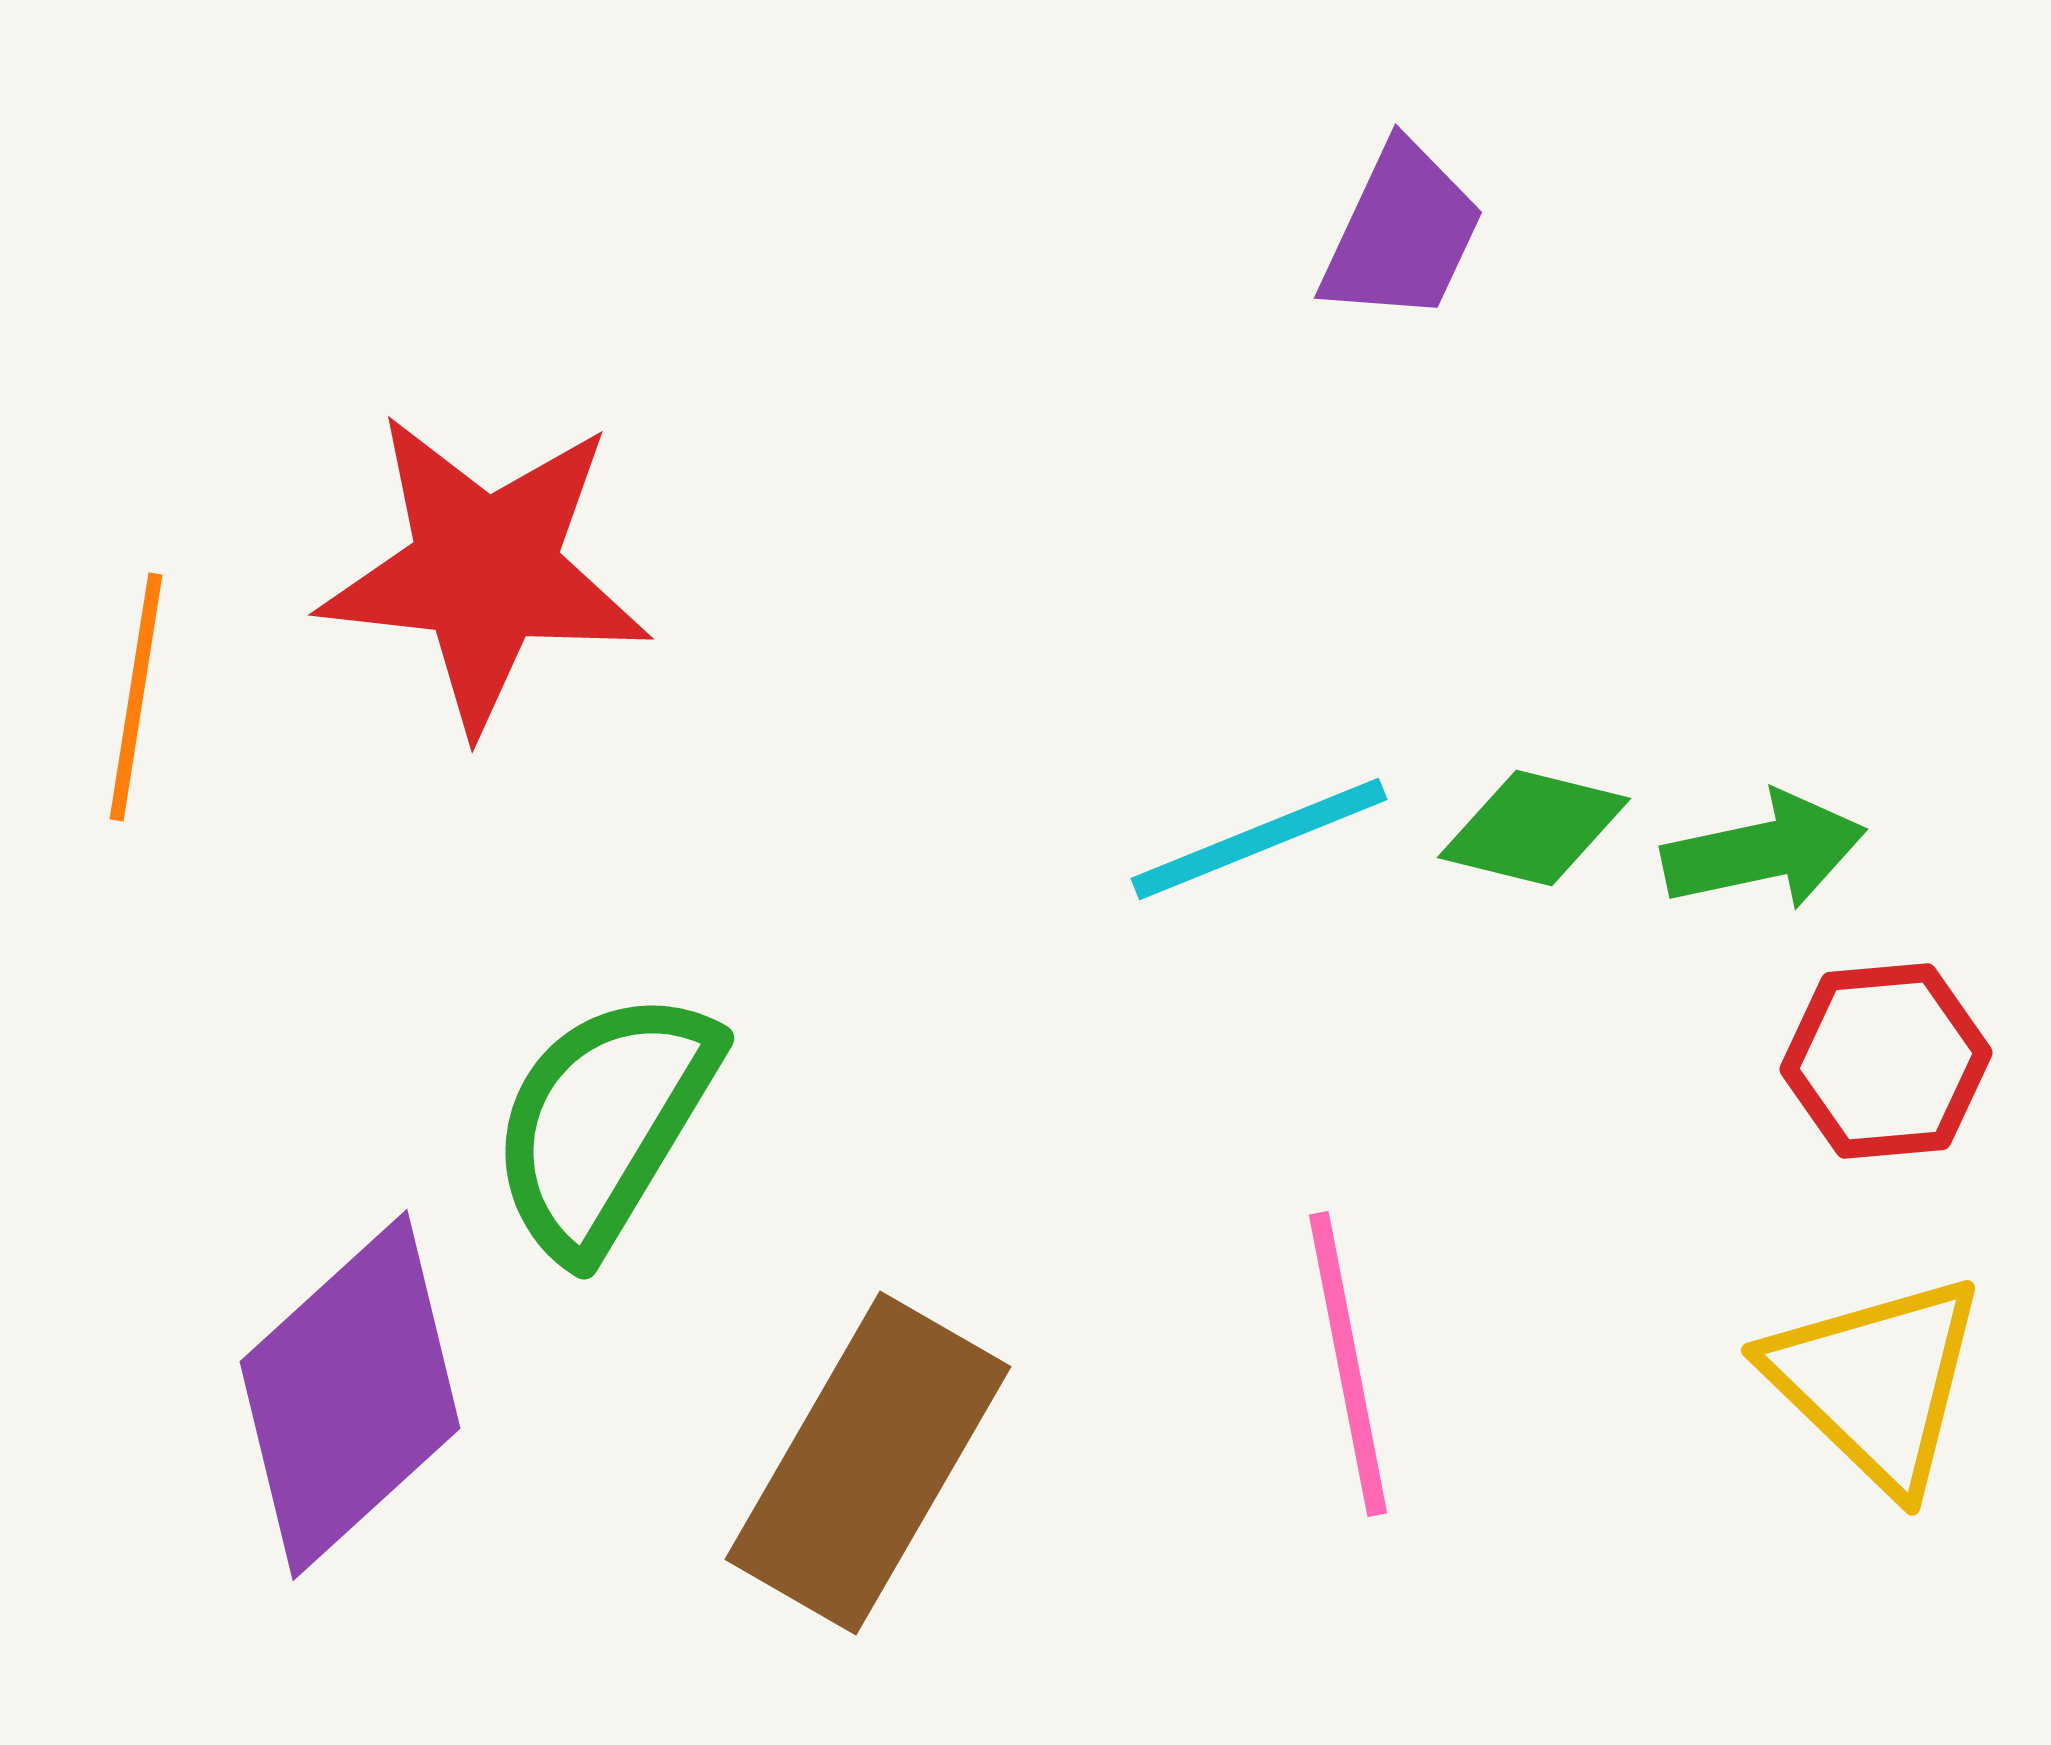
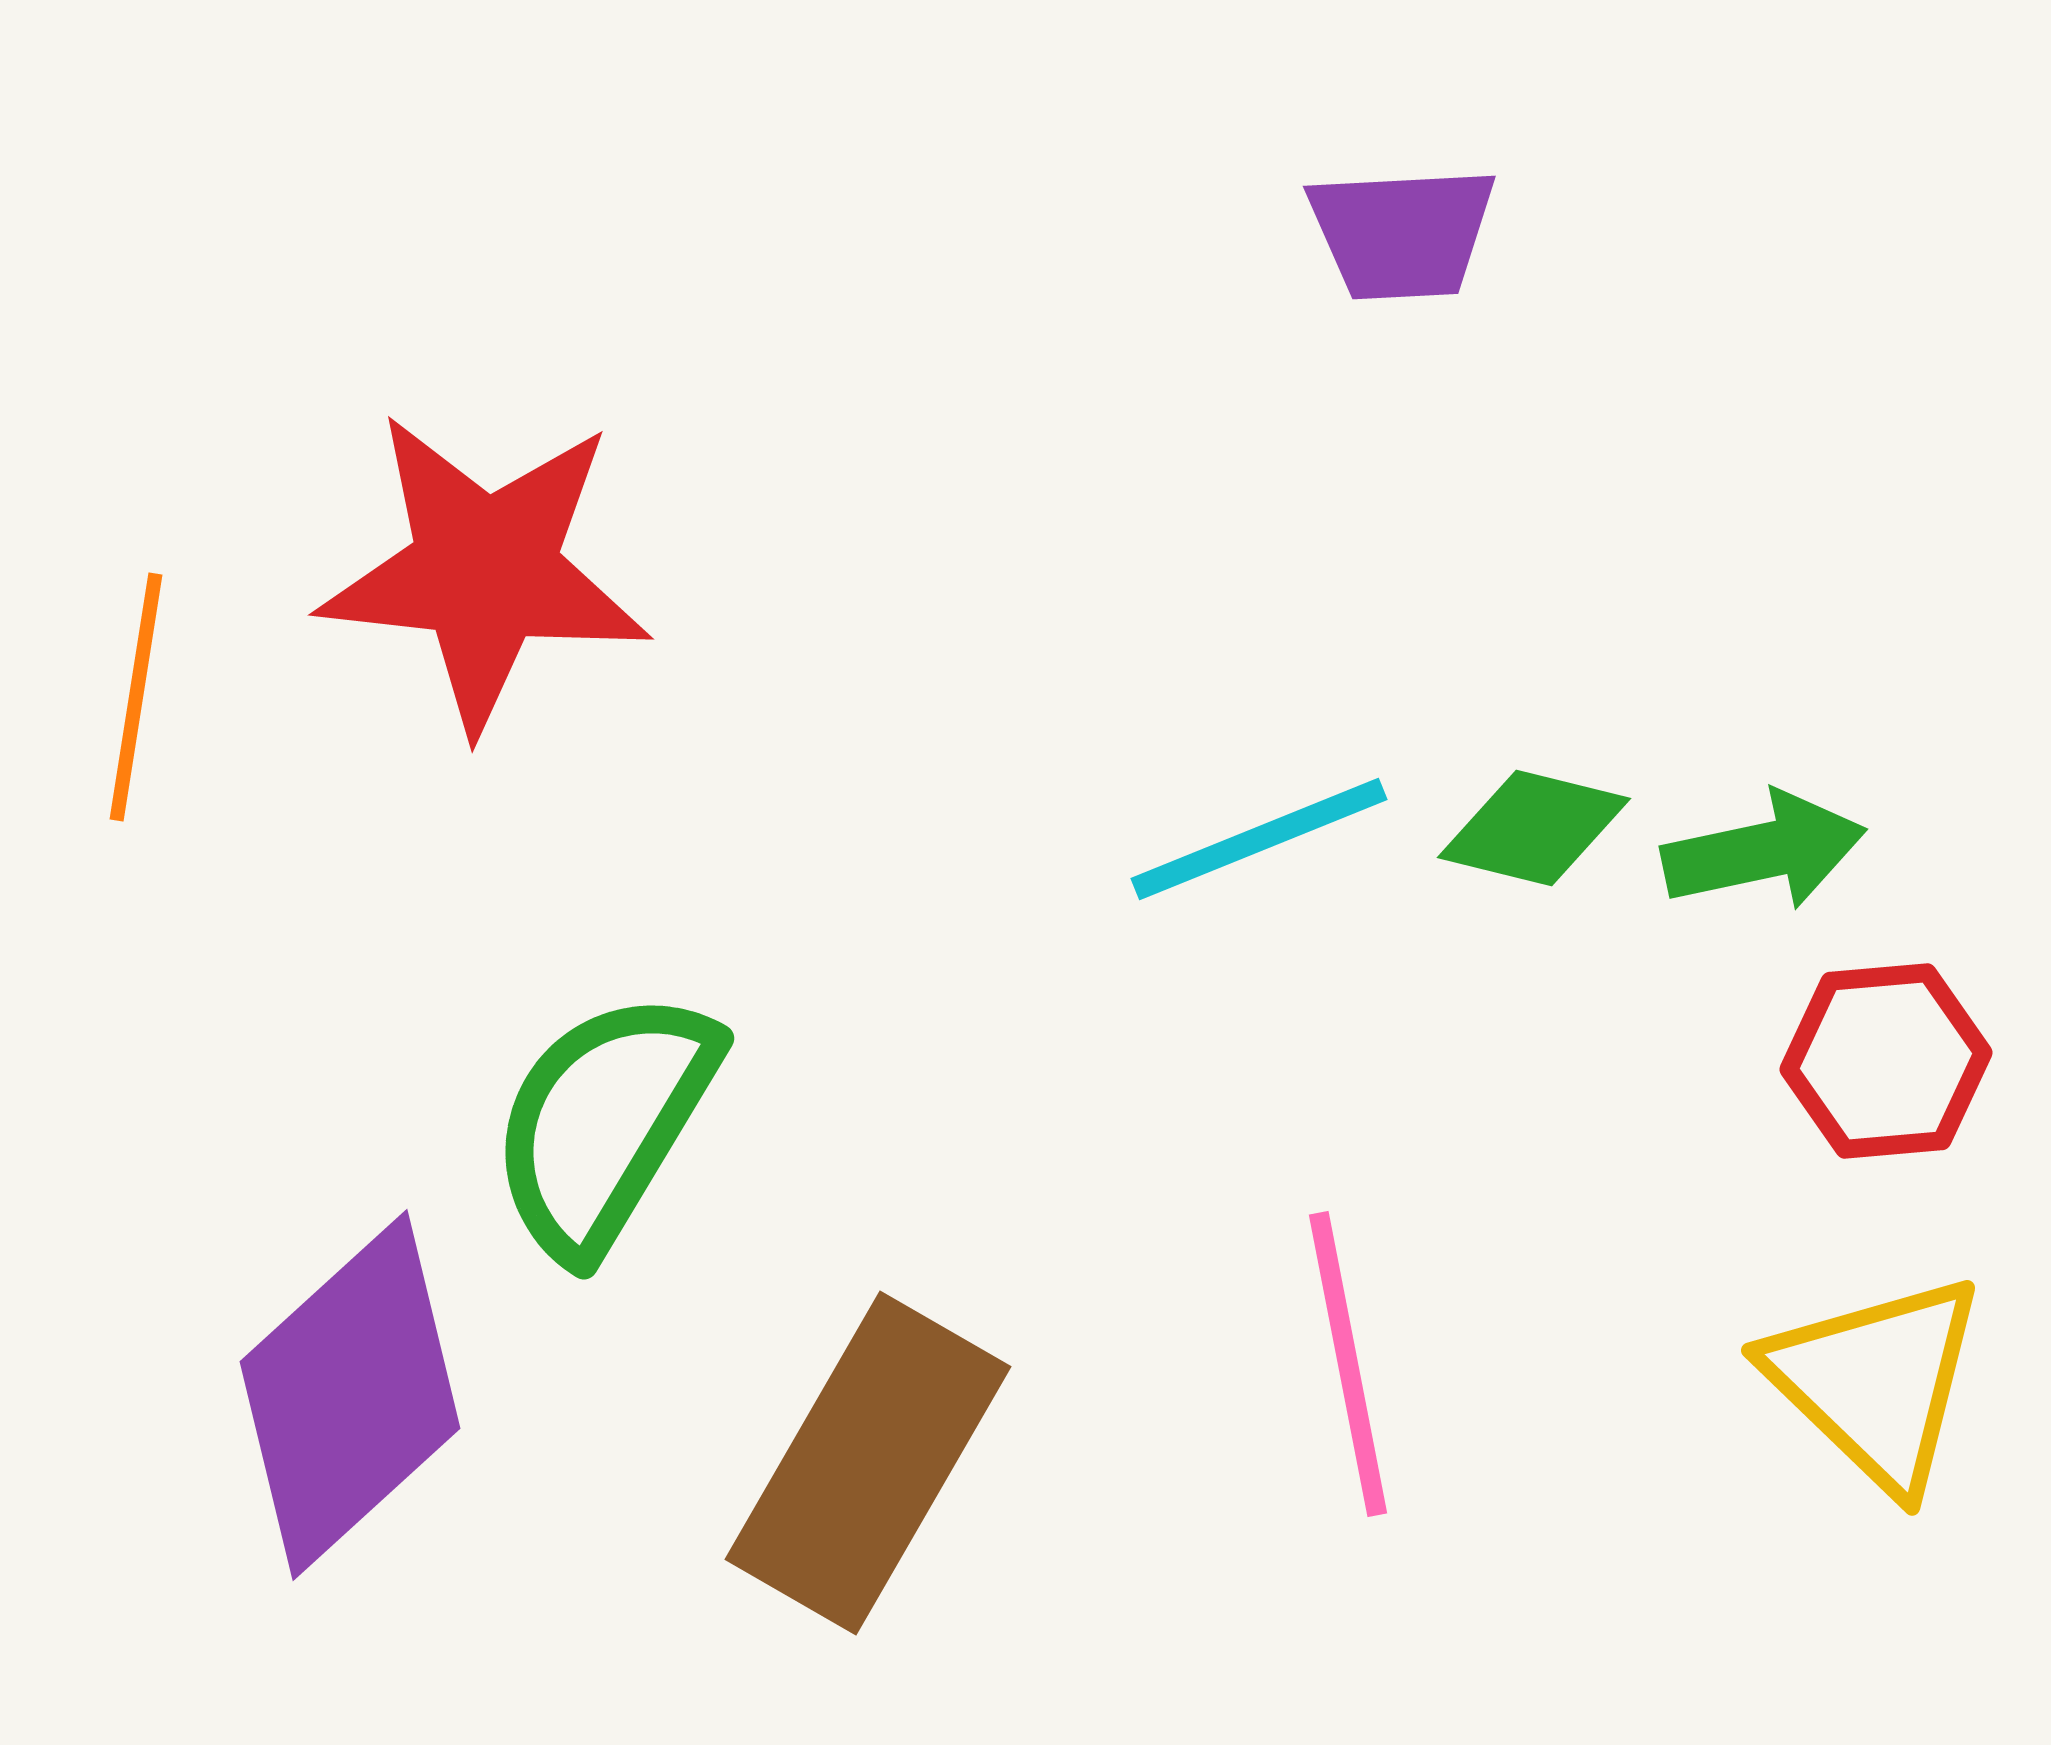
purple trapezoid: rotated 62 degrees clockwise
